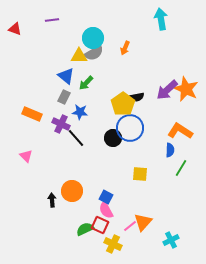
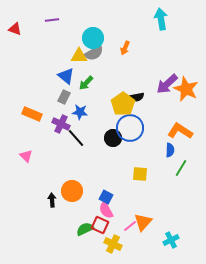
purple arrow: moved 6 px up
